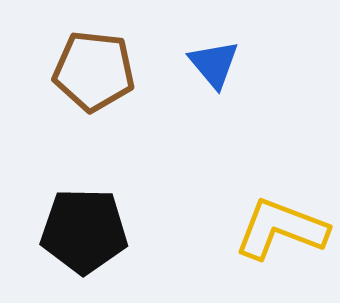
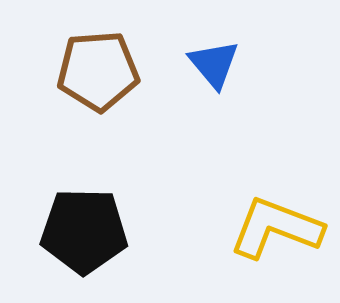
brown pentagon: moved 4 px right; rotated 10 degrees counterclockwise
yellow L-shape: moved 5 px left, 1 px up
